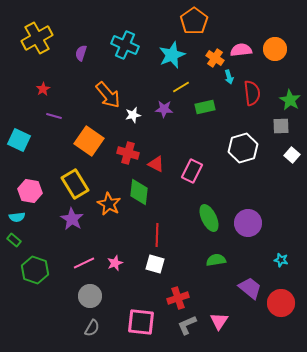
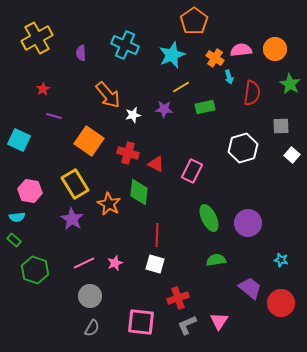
purple semicircle at (81, 53): rotated 21 degrees counterclockwise
red semicircle at (252, 93): rotated 15 degrees clockwise
green star at (290, 100): moved 16 px up
